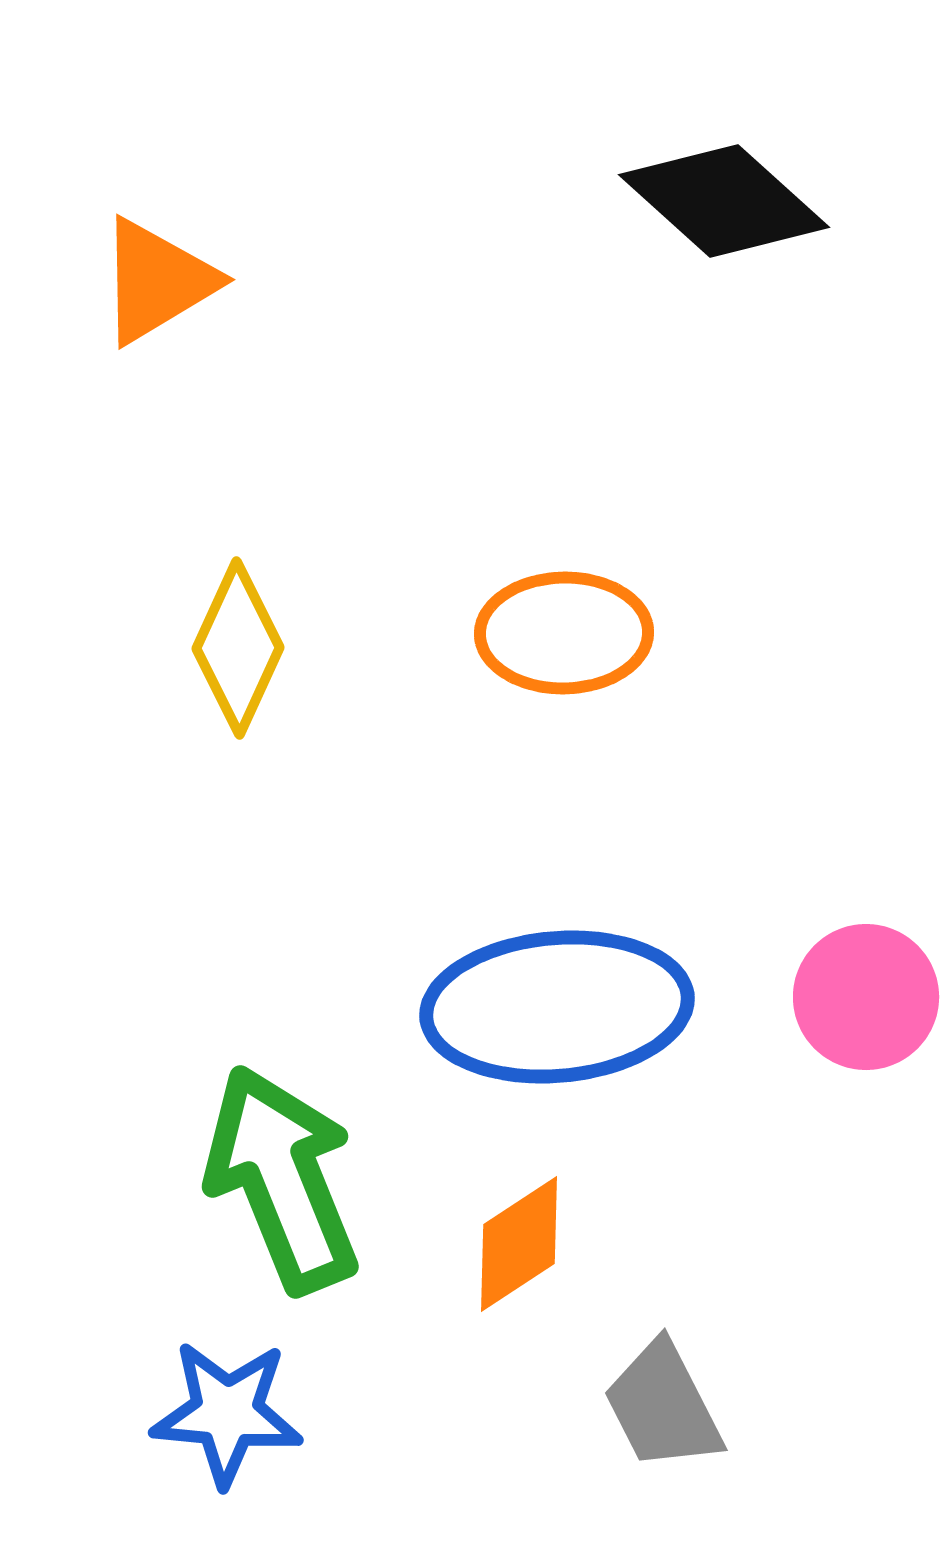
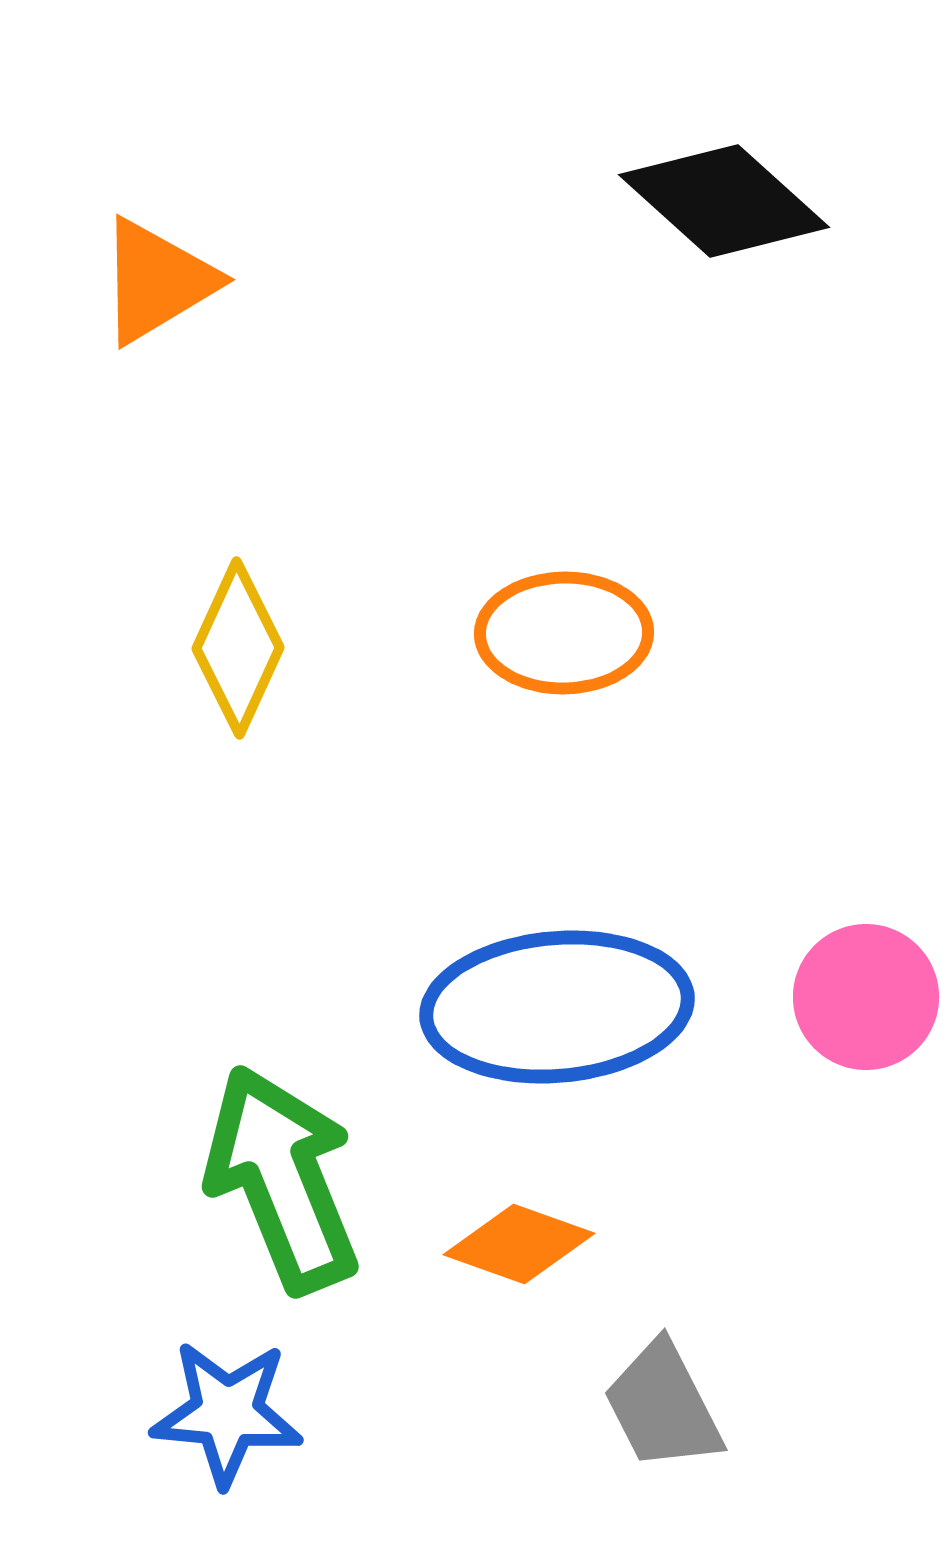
orange diamond: rotated 53 degrees clockwise
